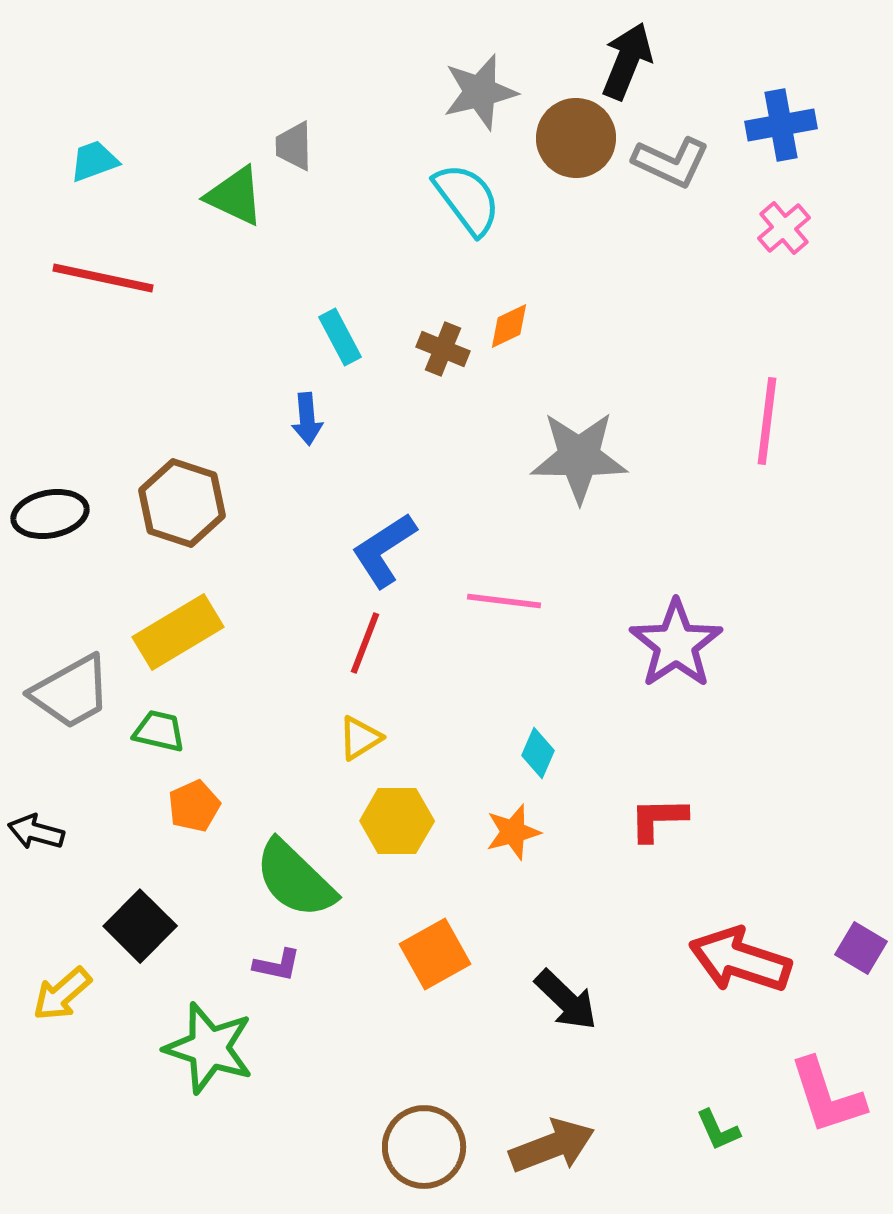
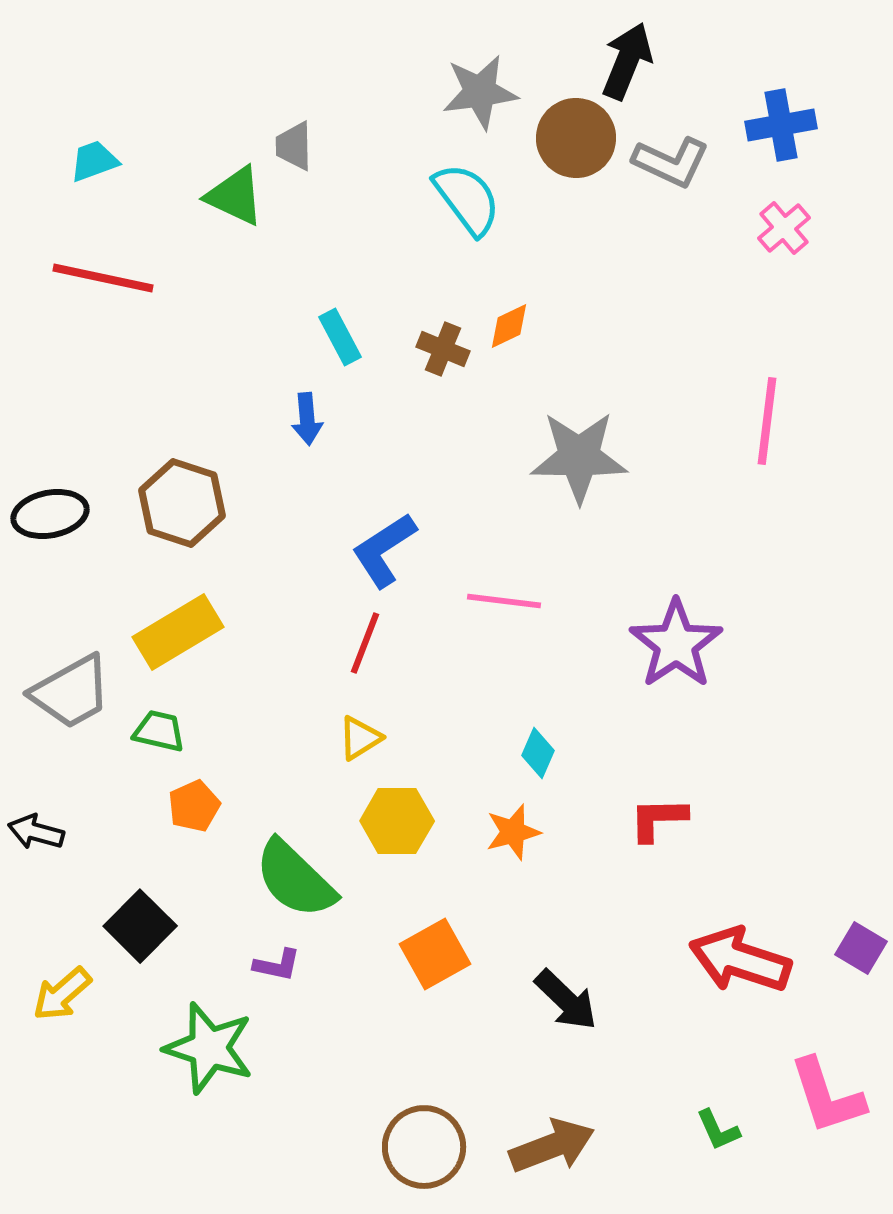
gray star at (480, 92): rotated 6 degrees clockwise
